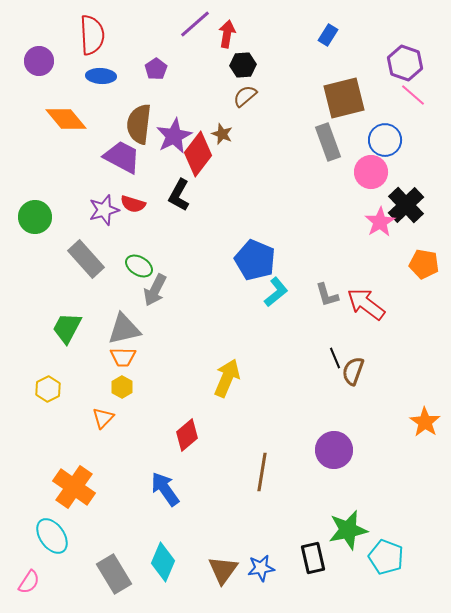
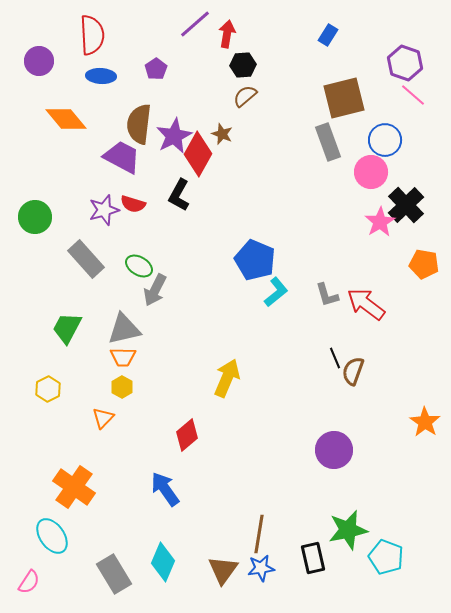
red diamond at (198, 154): rotated 9 degrees counterclockwise
brown line at (262, 472): moved 3 px left, 62 px down
